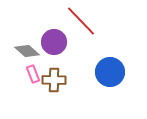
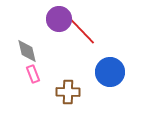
red line: moved 9 px down
purple circle: moved 5 px right, 23 px up
gray diamond: rotated 35 degrees clockwise
brown cross: moved 14 px right, 12 px down
